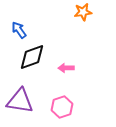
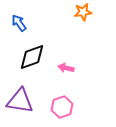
blue arrow: moved 7 px up
pink arrow: rotated 14 degrees clockwise
